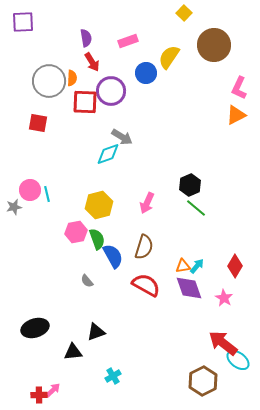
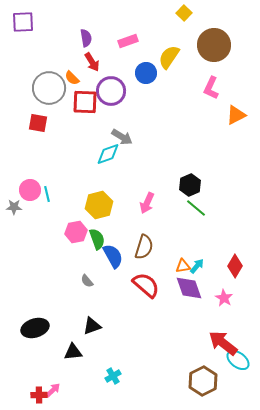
orange semicircle at (72, 78): rotated 133 degrees clockwise
gray circle at (49, 81): moved 7 px down
pink L-shape at (239, 88): moved 28 px left
gray star at (14, 207): rotated 14 degrees clockwise
red semicircle at (146, 285): rotated 12 degrees clockwise
black triangle at (96, 332): moved 4 px left, 6 px up
